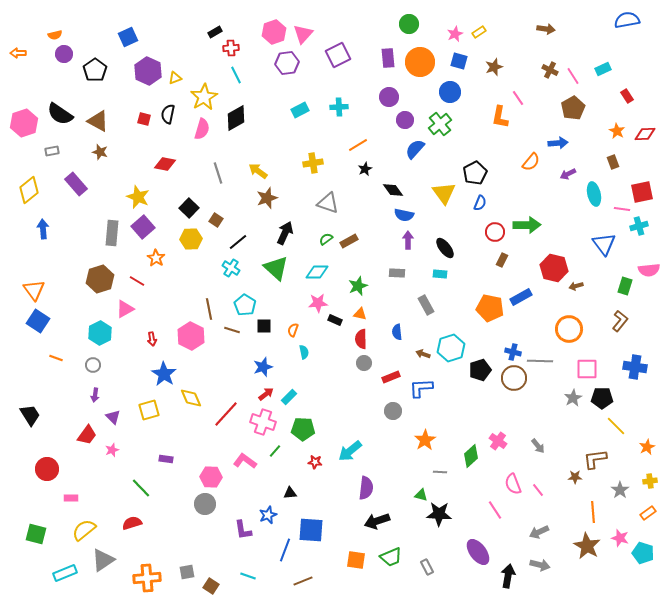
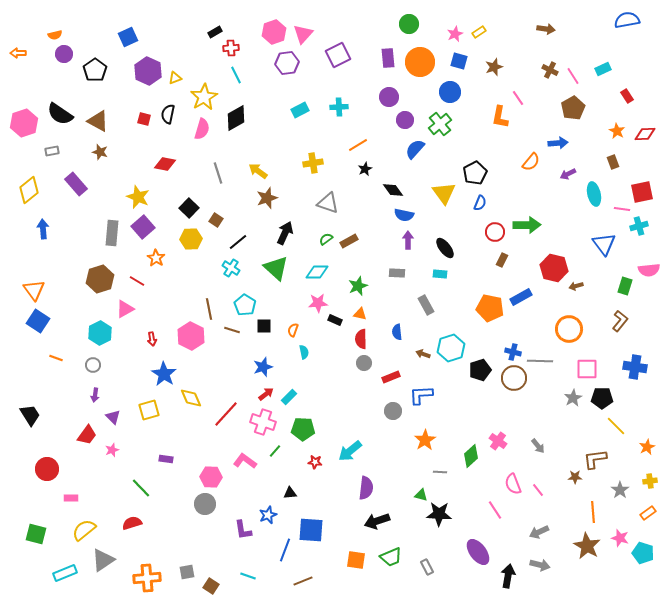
blue L-shape at (421, 388): moved 7 px down
